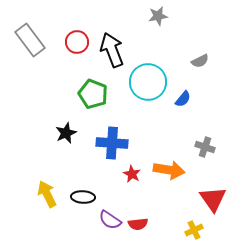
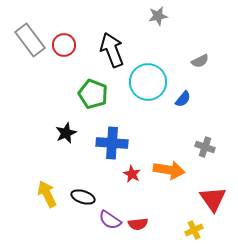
red circle: moved 13 px left, 3 px down
black ellipse: rotated 15 degrees clockwise
